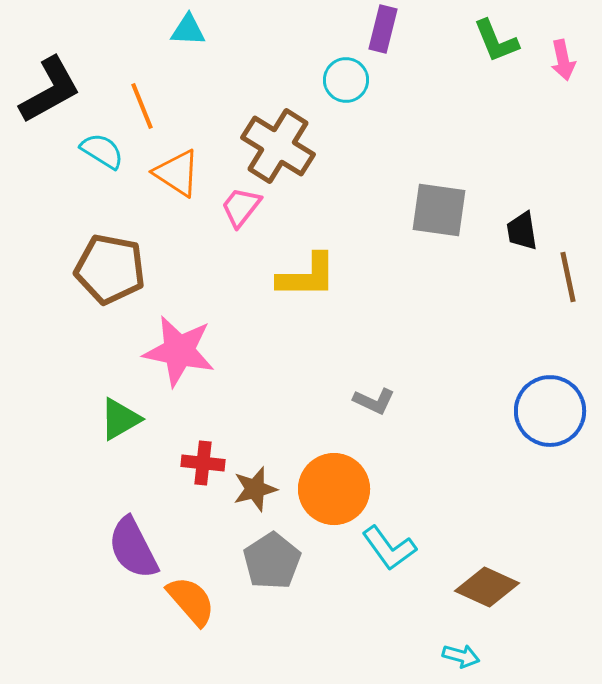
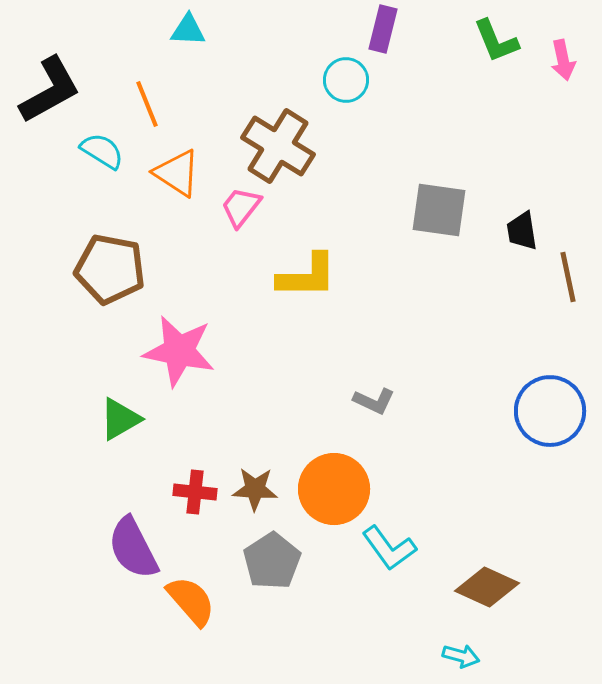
orange line: moved 5 px right, 2 px up
red cross: moved 8 px left, 29 px down
brown star: rotated 18 degrees clockwise
